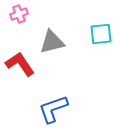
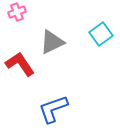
pink cross: moved 2 px left, 2 px up
cyan square: rotated 30 degrees counterclockwise
gray triangle: rotated 12 degrees counterclockwise
